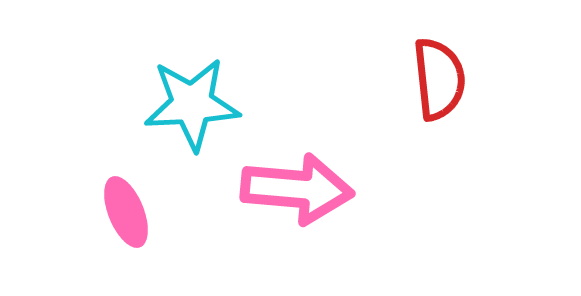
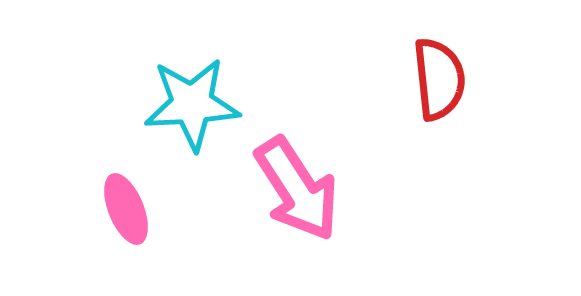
pink arrow: rotated 52 degrees clockwise
pink ellipse: moved 3 px up
